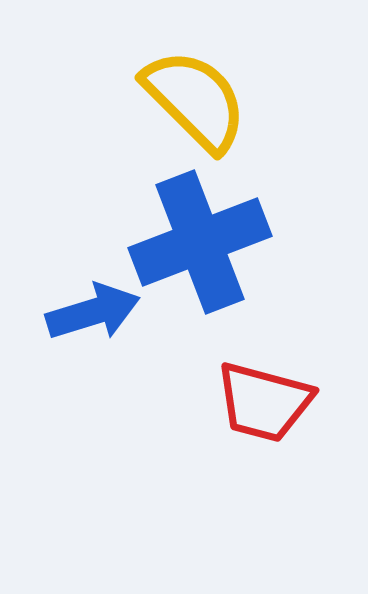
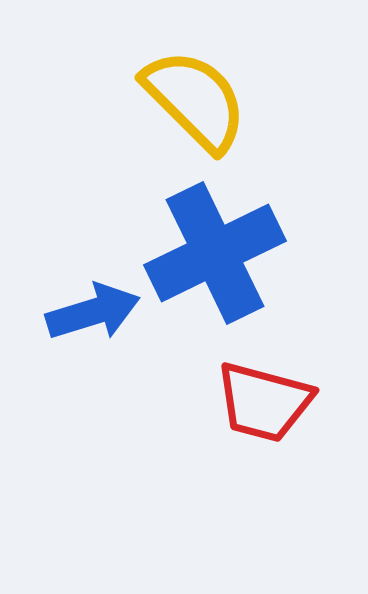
blue cross: moved 15 px right, 11 px down; rotated 5 degrees counterclockwise
